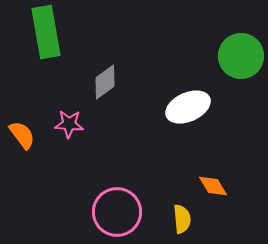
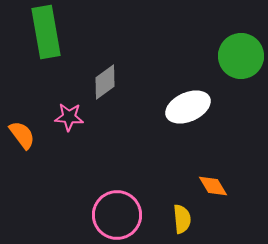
pink star: moved 7 px up
pink circle: moved 3 px down
